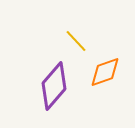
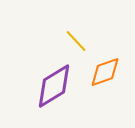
purple diamond: rotated 18 degrees clockwise
